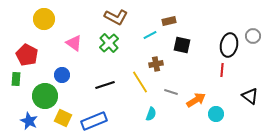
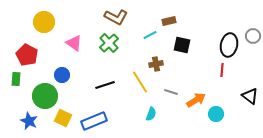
yellow circle: moved 3 px down
